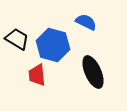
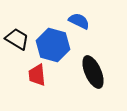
blue semicircle: moved 7 px left, 1 px up
